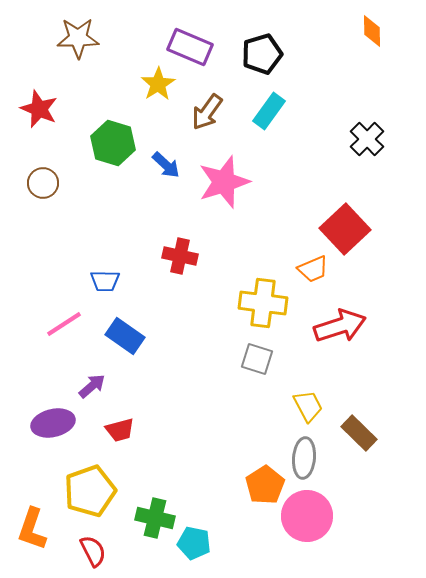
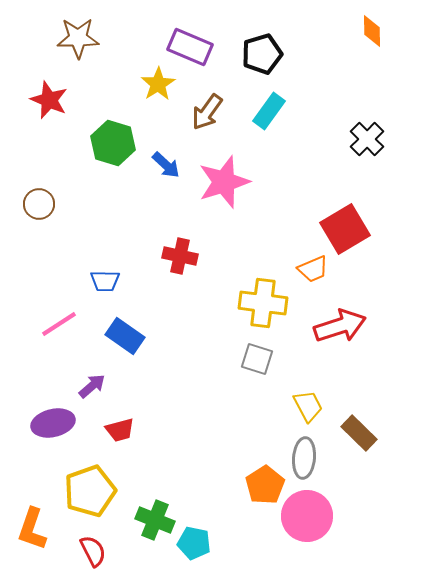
red star: moved 10 px right, 9 px up
brown circle: moved 4 px left, 21 px down
red square: rotated 12 degrees clockwise
pink line: moved 5 px left
green cross: moved 2 px down; rotated 9 degrees clockwise
